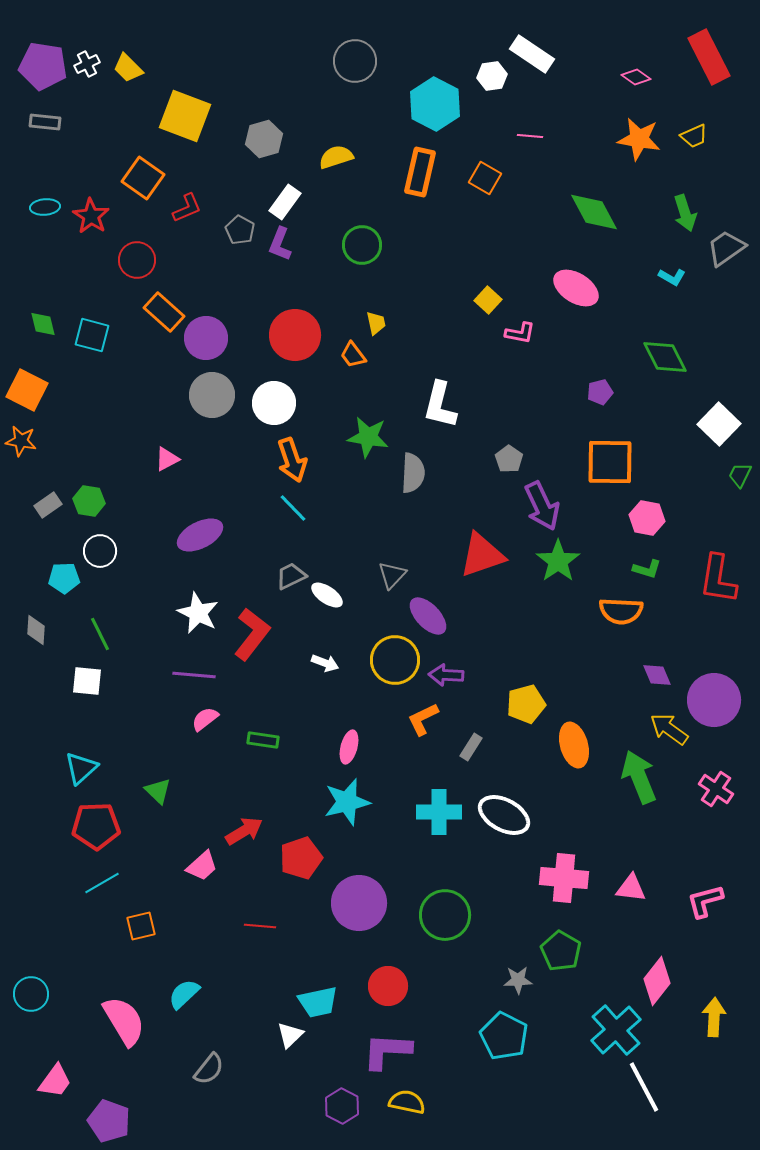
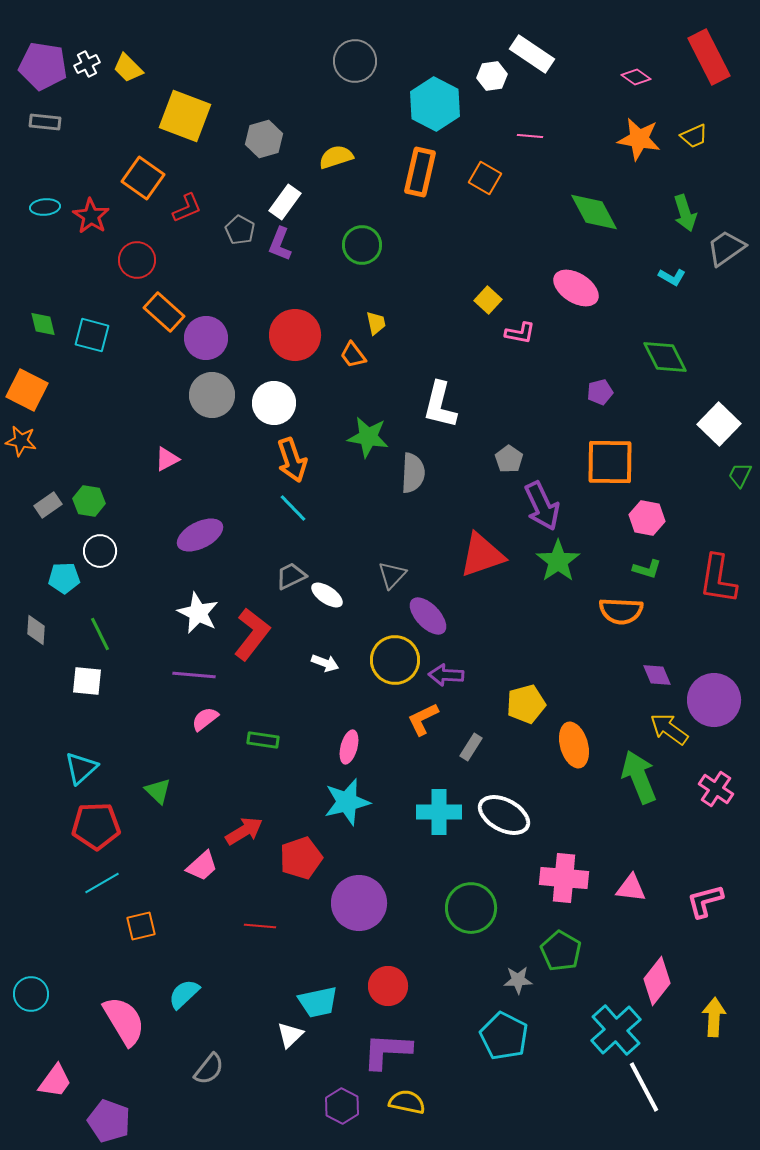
green circle at (445, 915): moved 26 px right, 7 px up
